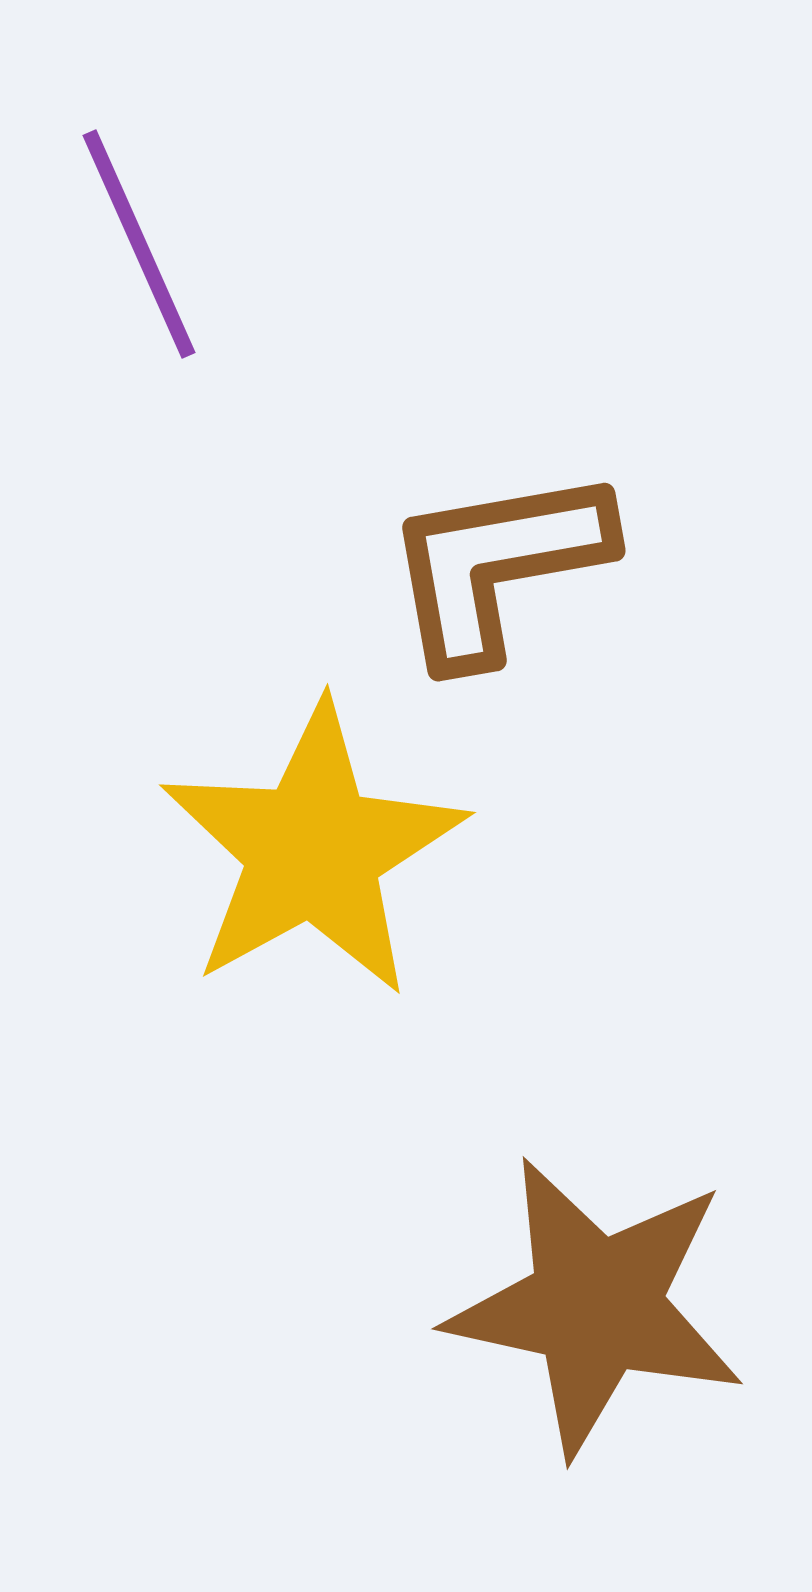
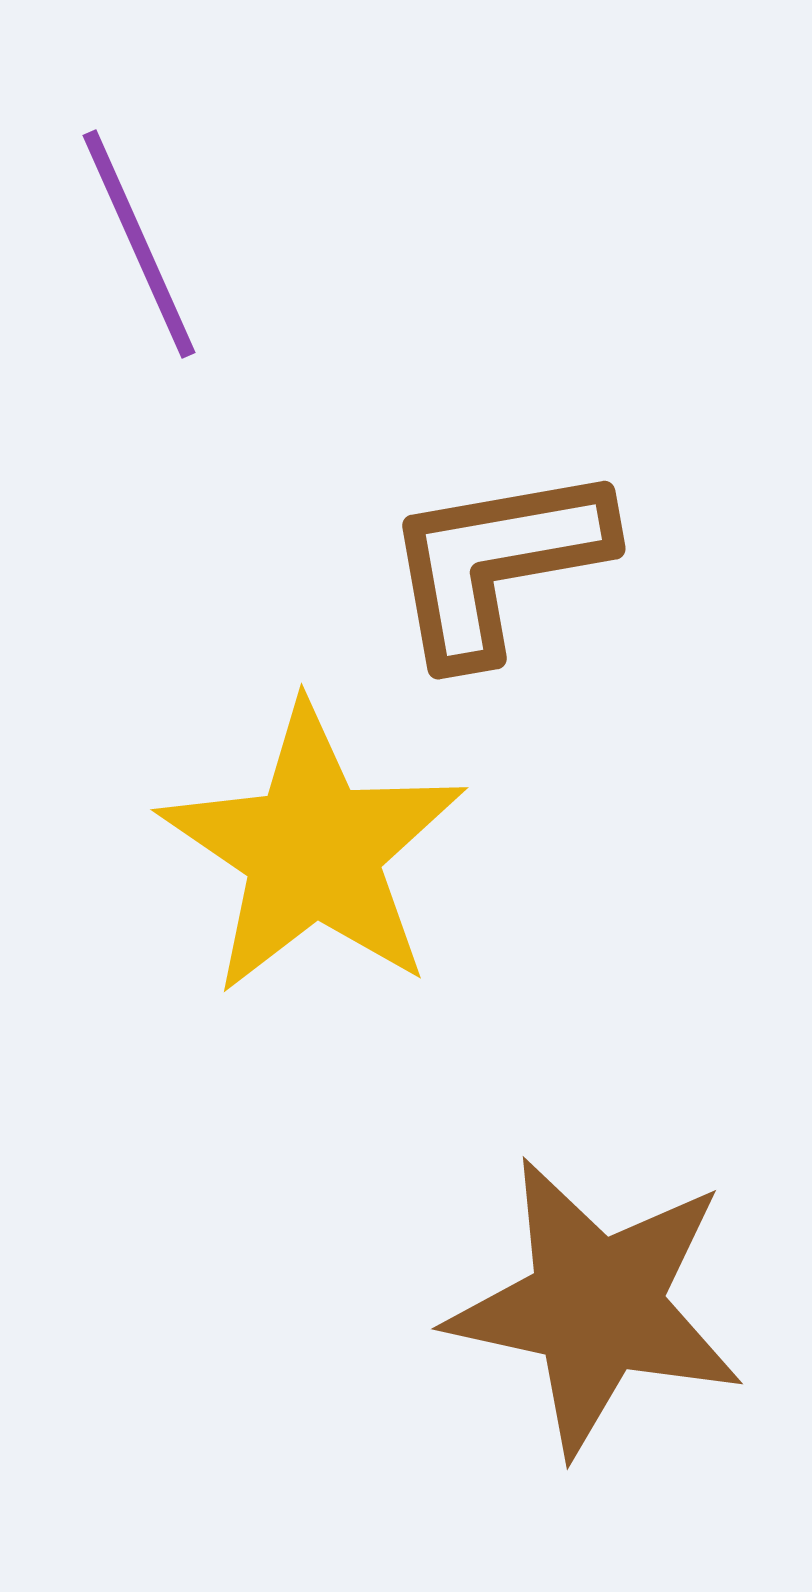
brown L-shape: moved 2 px up
yellow star: rotated 9 degrees counterclockwise
